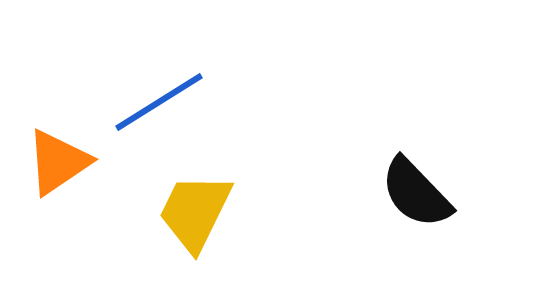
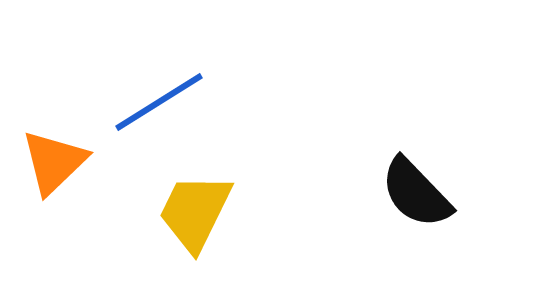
orange triangle: moved 4 px left; rotated 10 degrees counterclockwise
